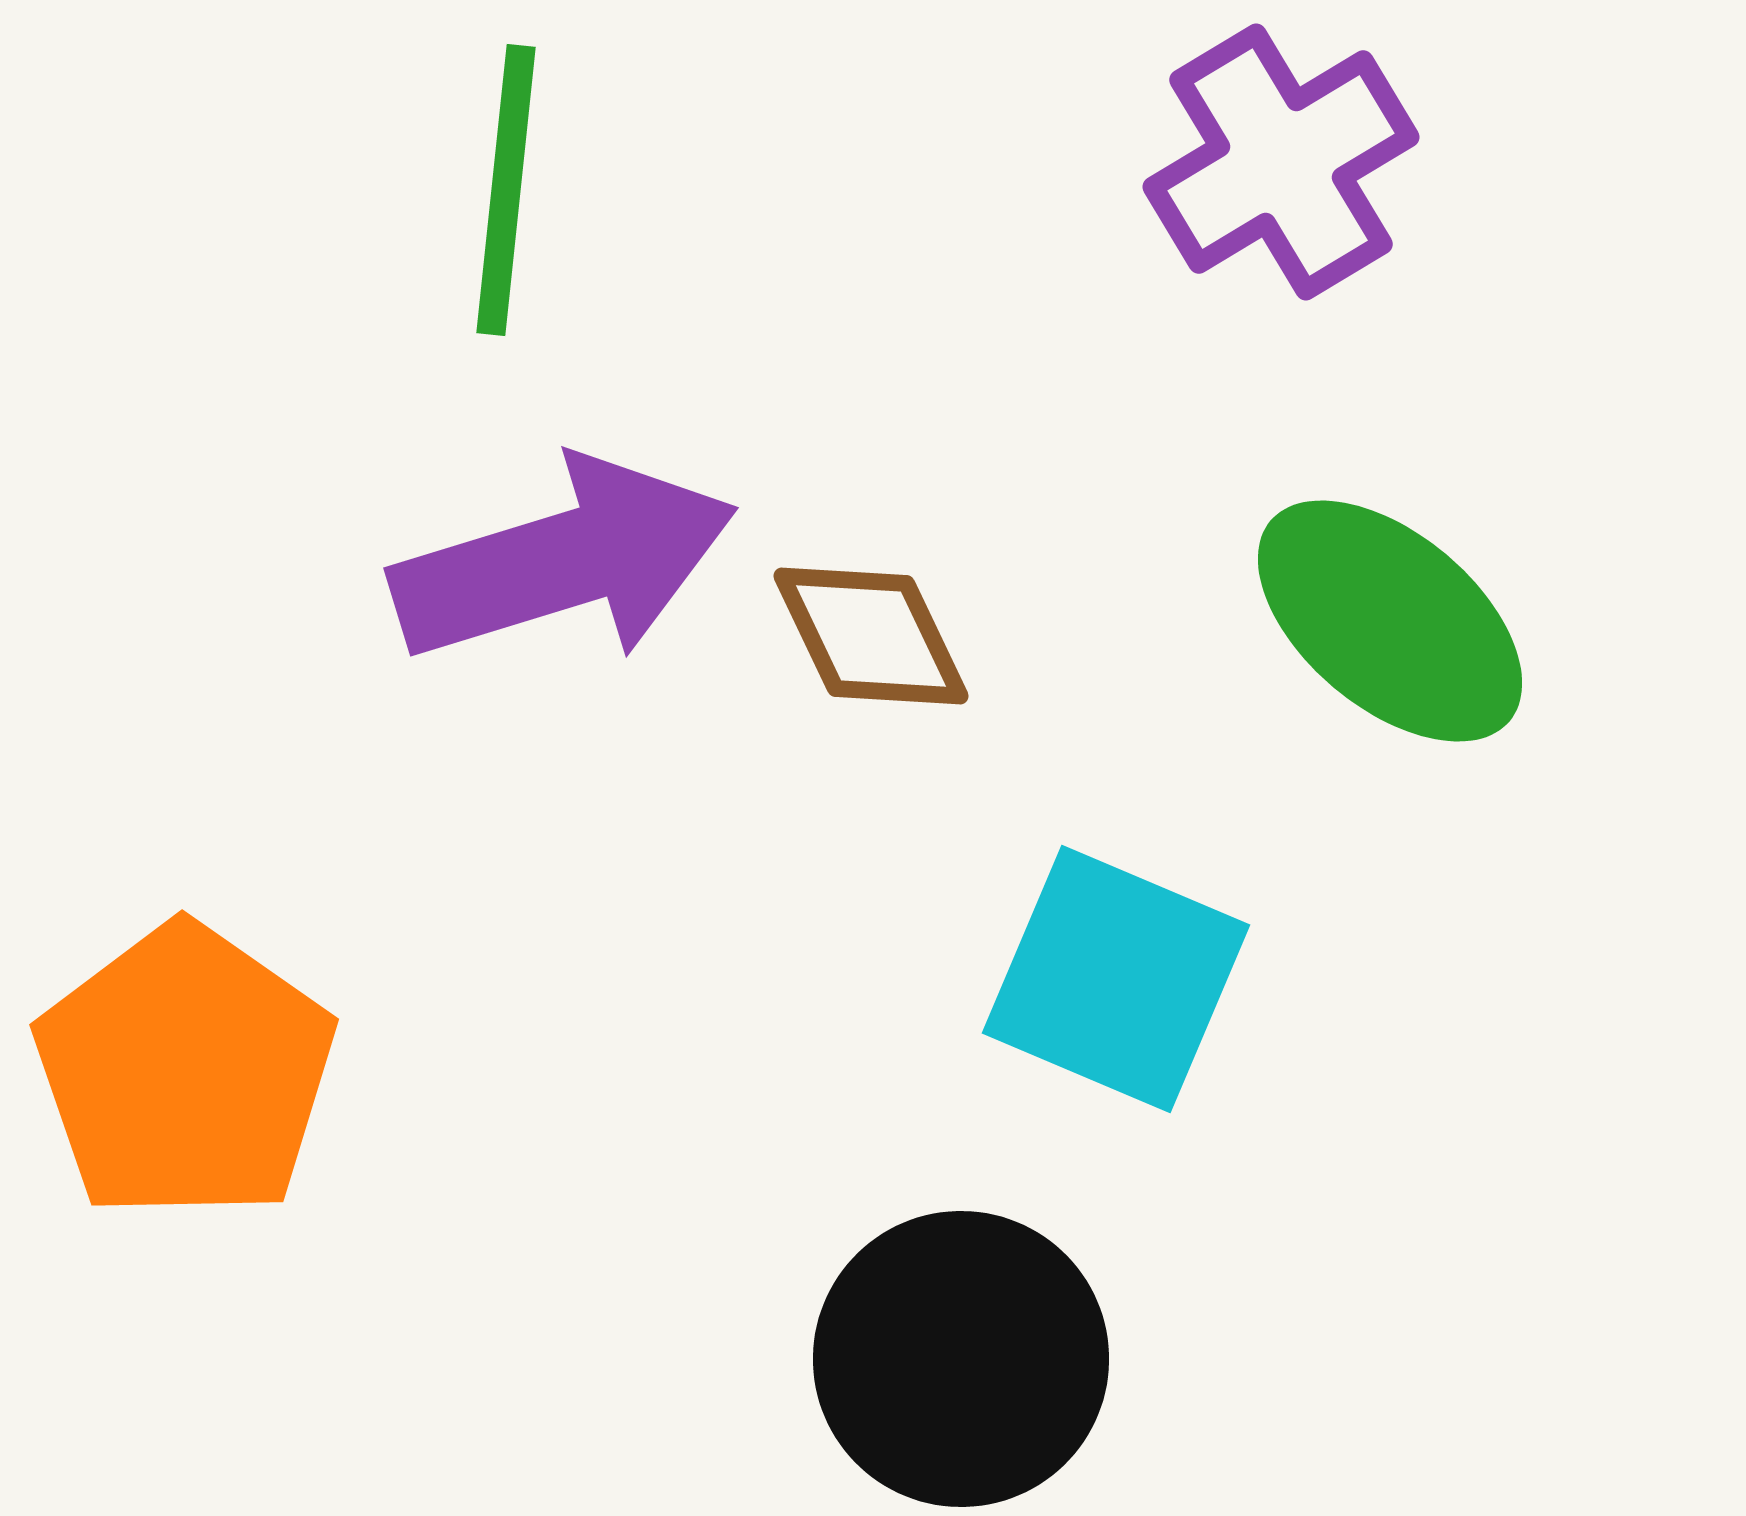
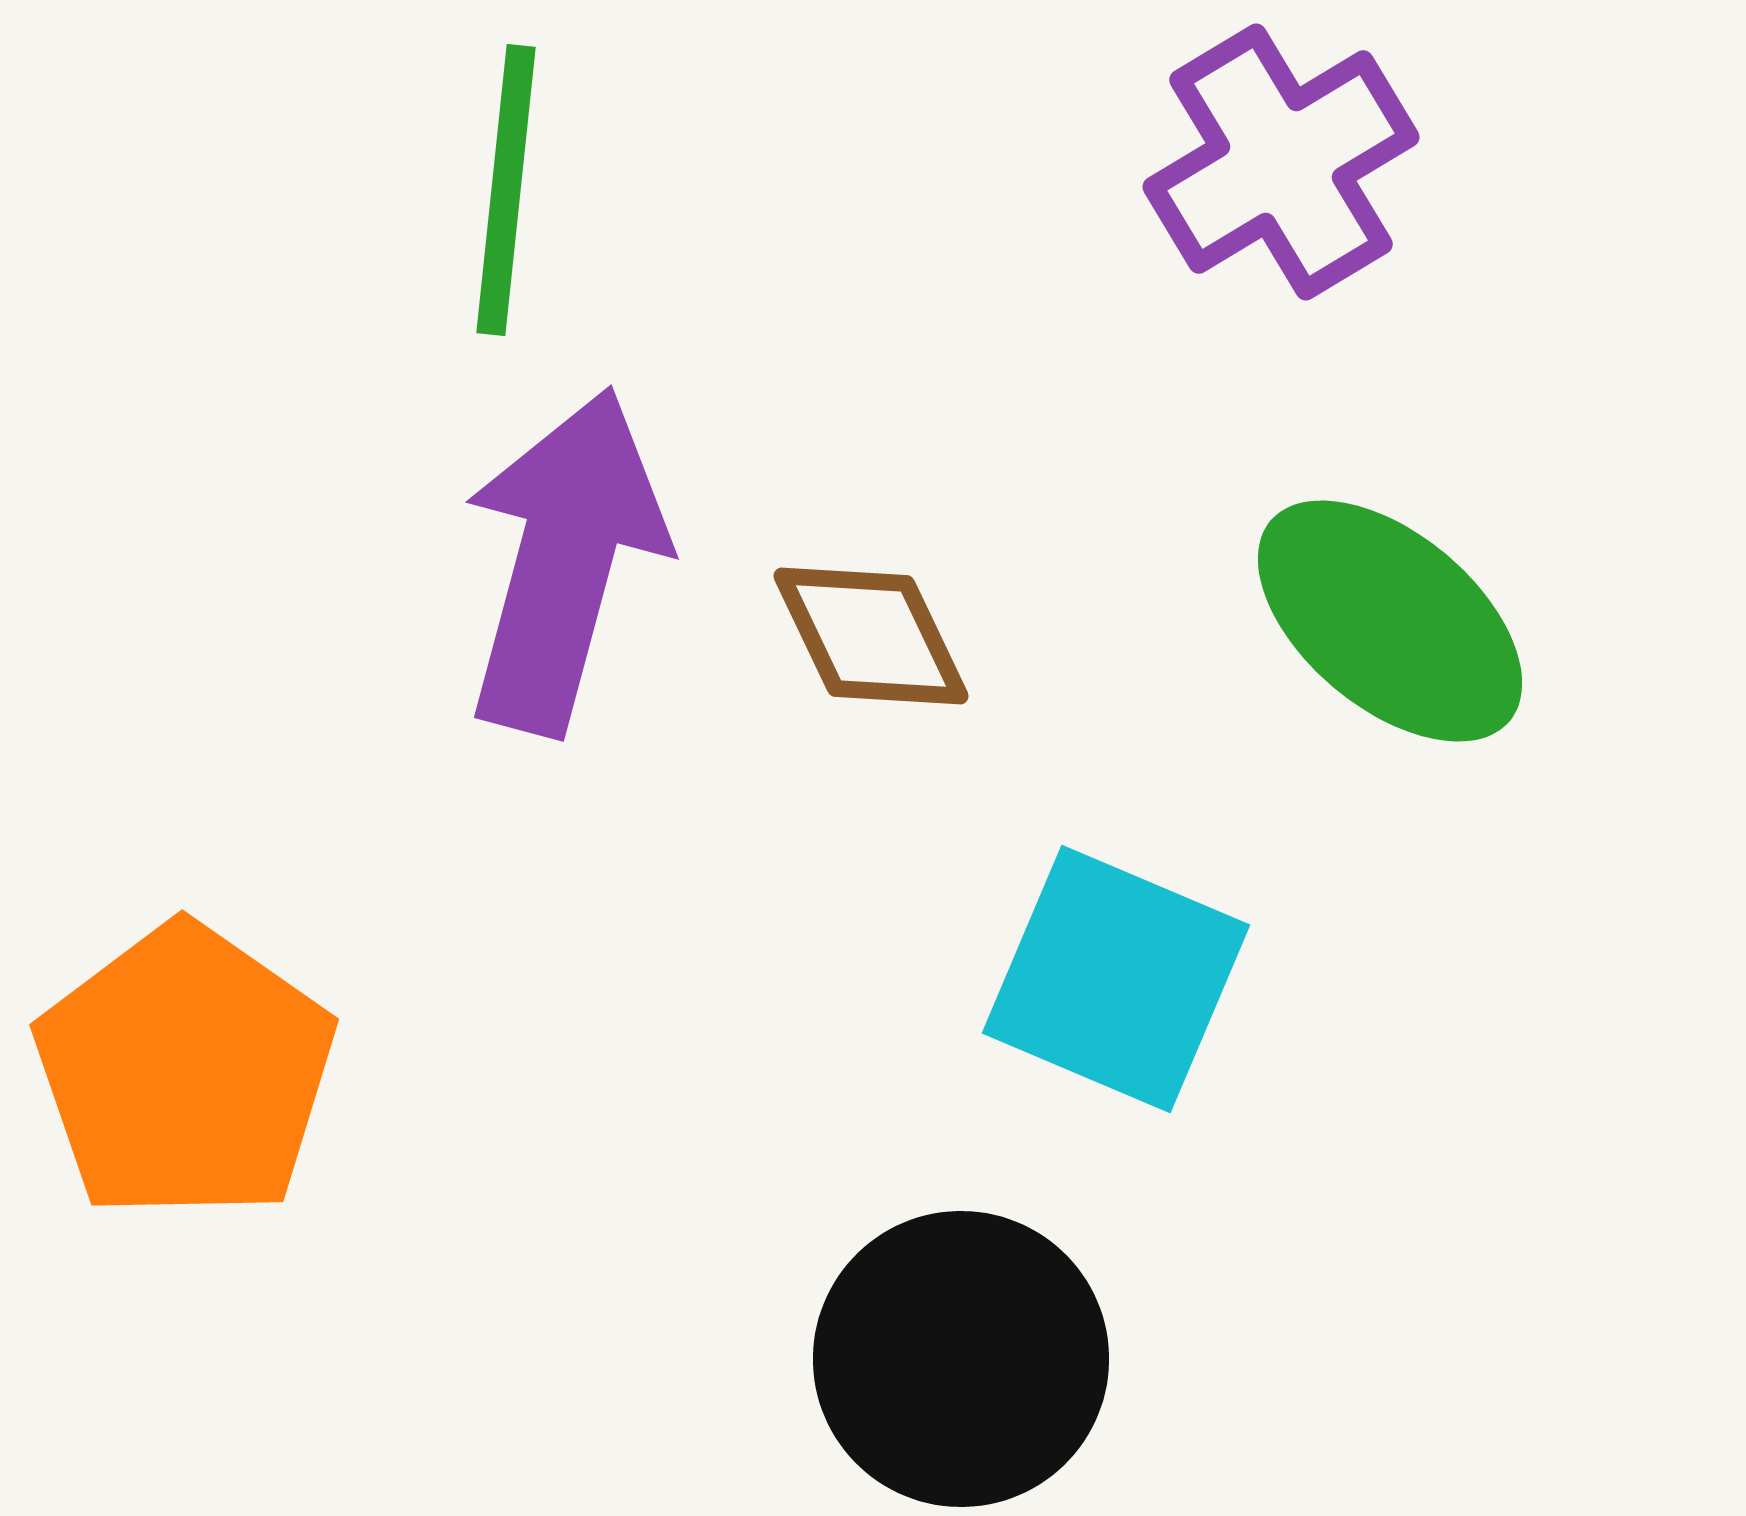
purple arrow: rotated 58 degrees counterclockwise
